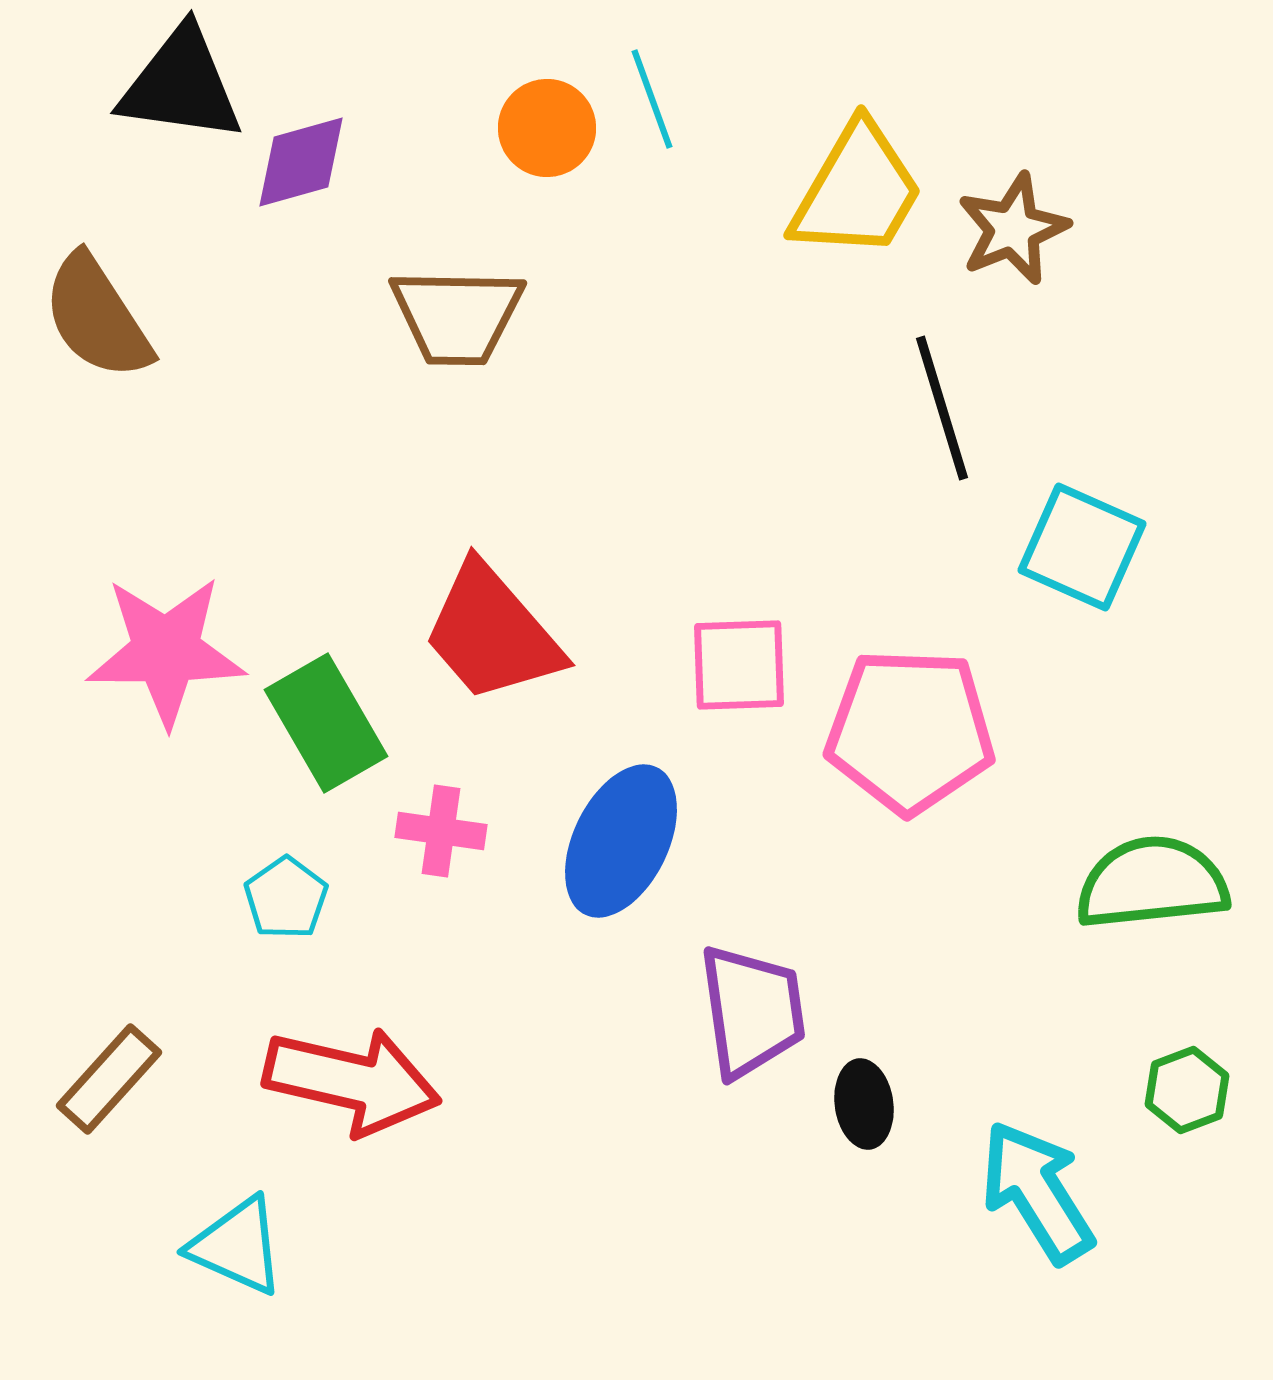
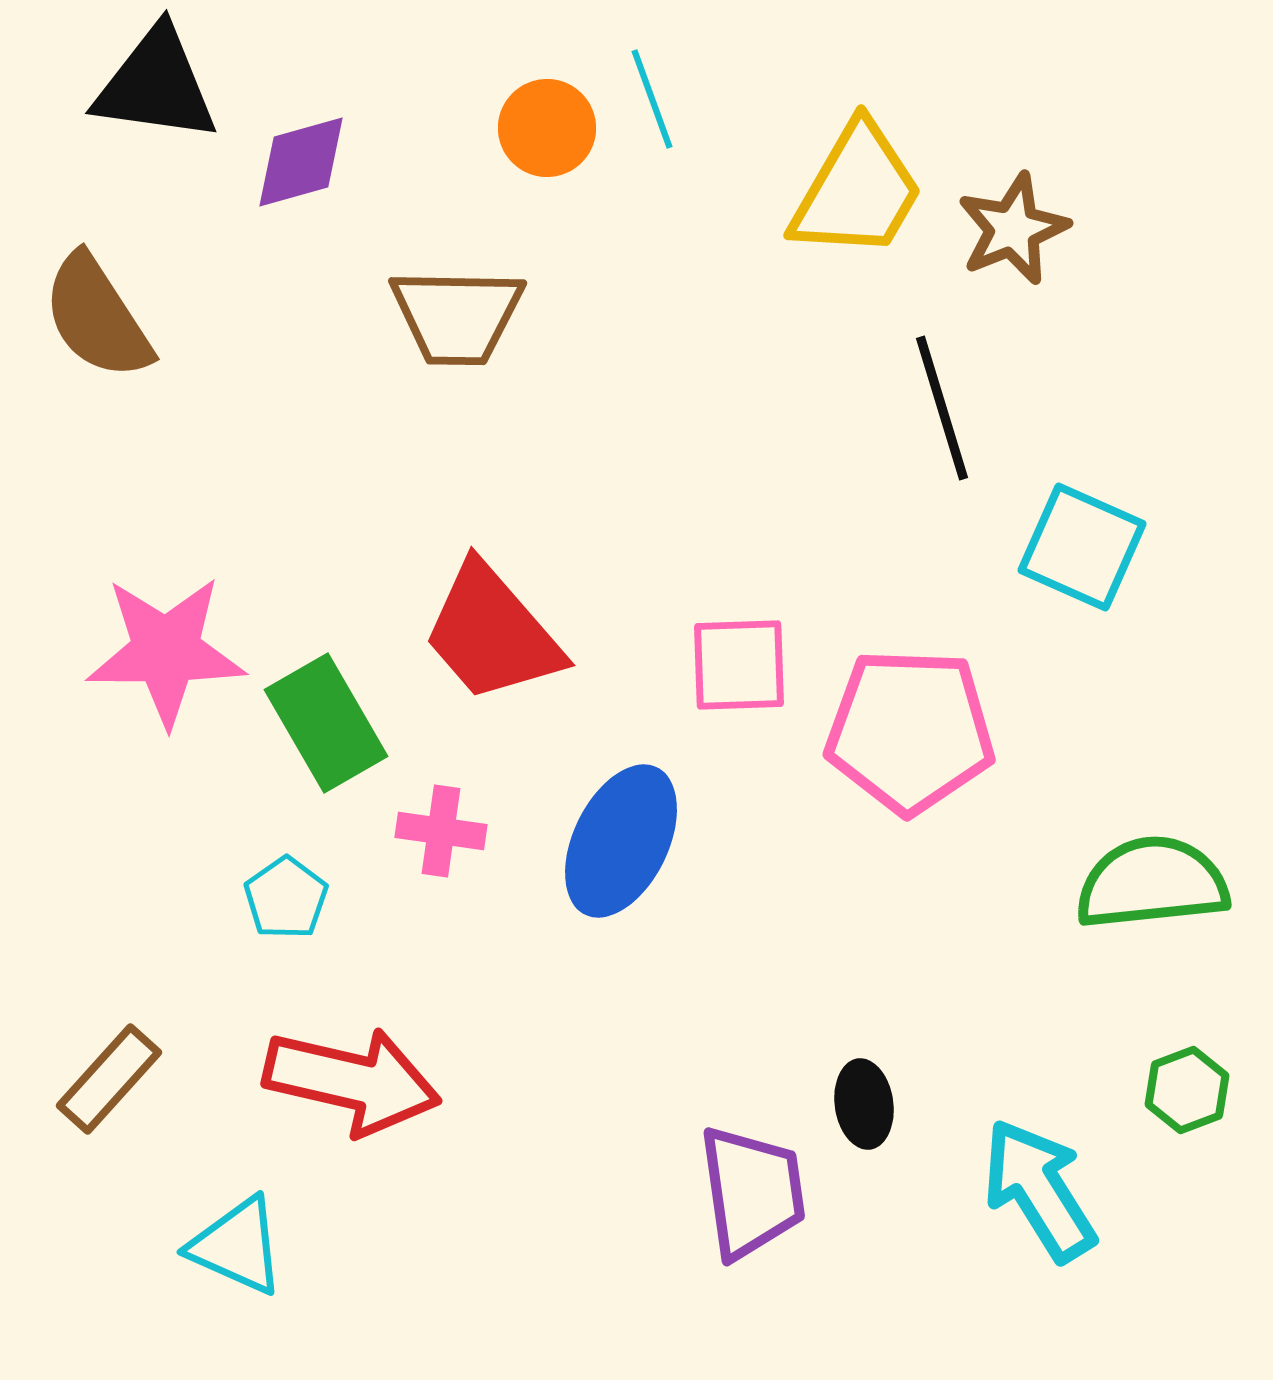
black triangle: moved 25 px left
purple trapezoid: moved 181 px down
cyan arrow: moved 2 px right, 2 px up
